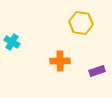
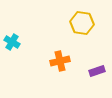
yellow hexagon: moved 1 px right
orange cross: rotated 12 degrees counterclockwise
